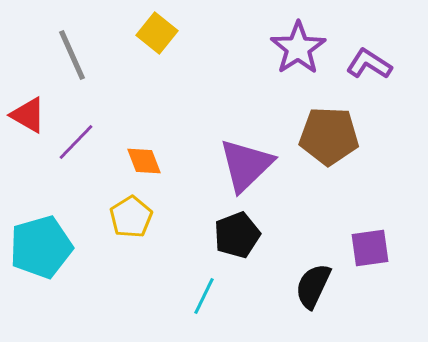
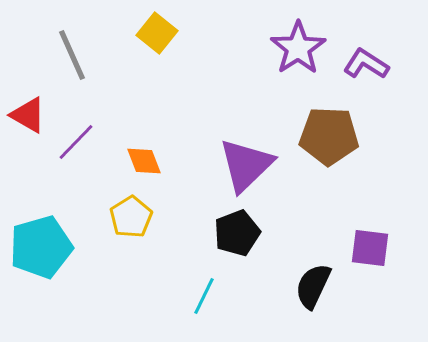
purple L-shape: moved 3 px left
black pentagon: moved 2 px up
purple square: rotated 15 degrees clockwise
